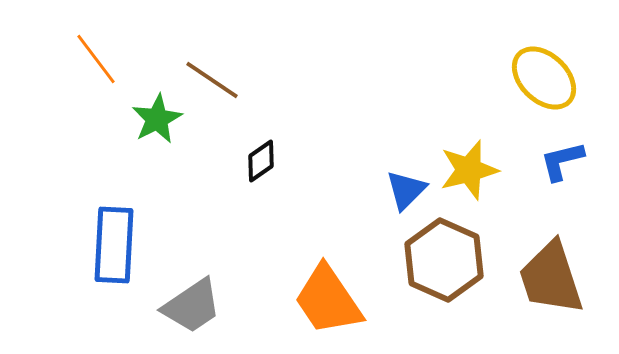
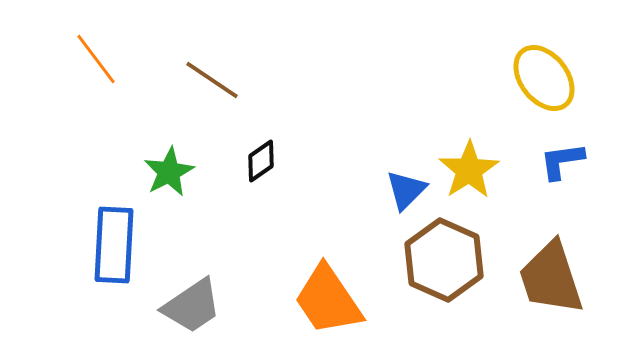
yellow ellipse: rotated 8 degrees clockwise
green star: moved 12 px right, 53 px down
blue L-shape: rotated 6 degrees clockwise
yellow star: rotated 18 degrees counterclockwise
